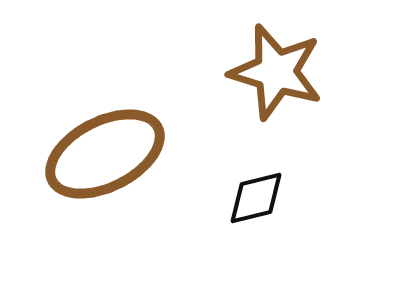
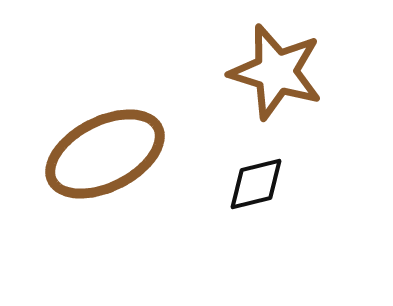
black diamond: moved 14 px up
